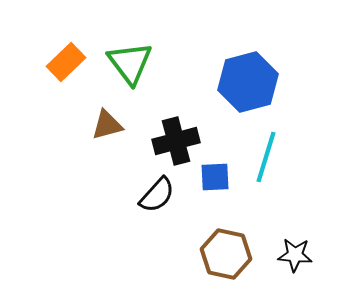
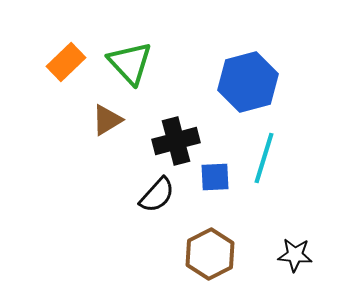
green triangle: rotated 6 degrees counterclockwise
brown triangle: moved 5 px up; rotated 16 degrees counterclockwise
cyan line: moved 2 px left, 1 px down
brown hexagon: moved 16 px left; rotated 21 degrees clockwise
